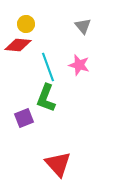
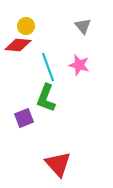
yellow circle: moved 2 px down
